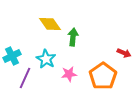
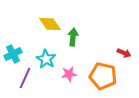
cyan cross: moved 1 px right, 2 px up
orange pentagon: rotated 24 degrees counterclockwise
